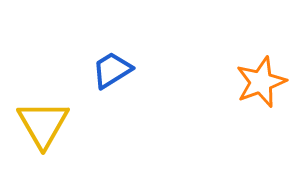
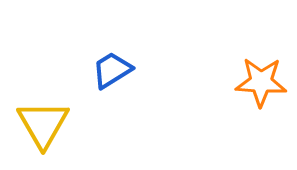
orange star: rotated 24 degrees clockwise
